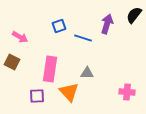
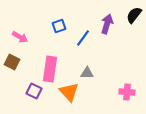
blue line: rotated 72 degrees counterclockwise
purple square: moved 3 px left, 5 px up; rotated 28 degrees clockwise
